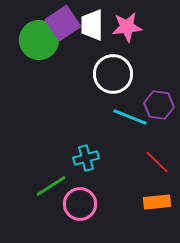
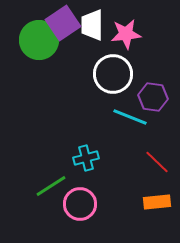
pink star: moved 1 px left, 7 px down
purple hexagon: moved 6 px left, 8 px up
